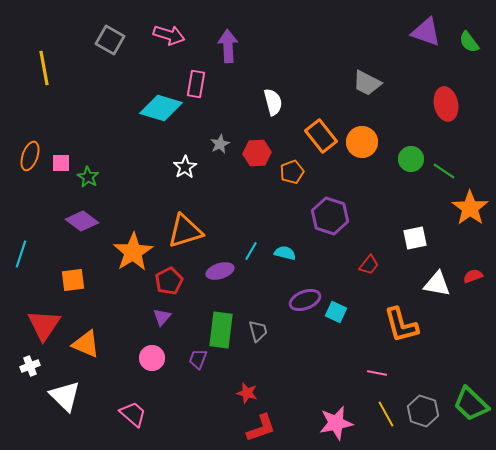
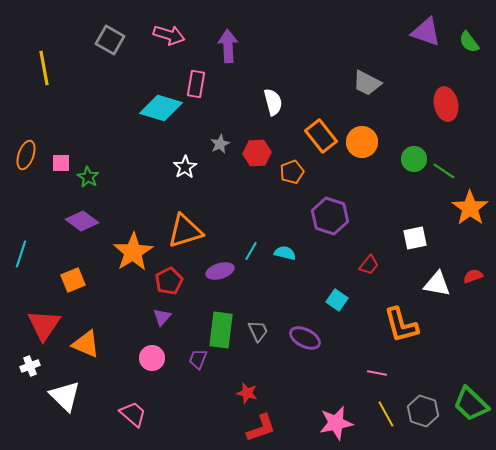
orange ellipse at (30, 156): moved 4 px left, 1 px up
green circle at (411, 159): moved 3 px right
orange square at (73, 280): rotated 15 degrees counterclockwise
purple ellipse at (305, 300): moved 38 px down; rotated 48 degrees clockwise
cyan square at (336, 312): moved 1 px right, 12 px up; rotated 10 degrees clockwise
gray trapezoid at (258, 331): rotated 10 degrees counterclockwise
